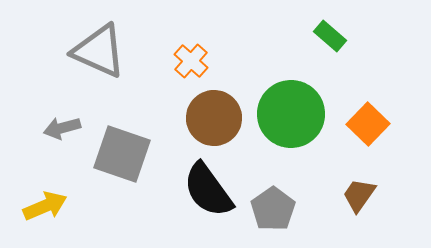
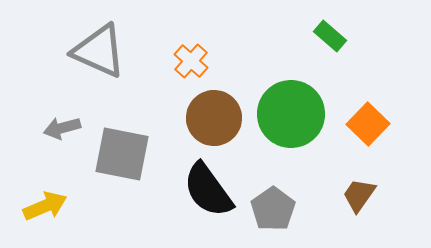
gray square: rotated 8 degrees counterclockwise
